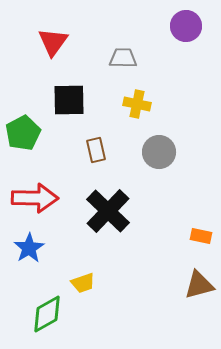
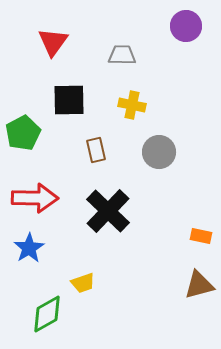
gray trapezoid: moved 1 px left, 3 px up
yellow cross: moved 5 px left, 1 px down
